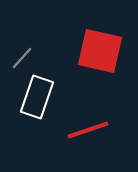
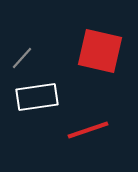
white rectangle: rotated 63 degrees clockwise
